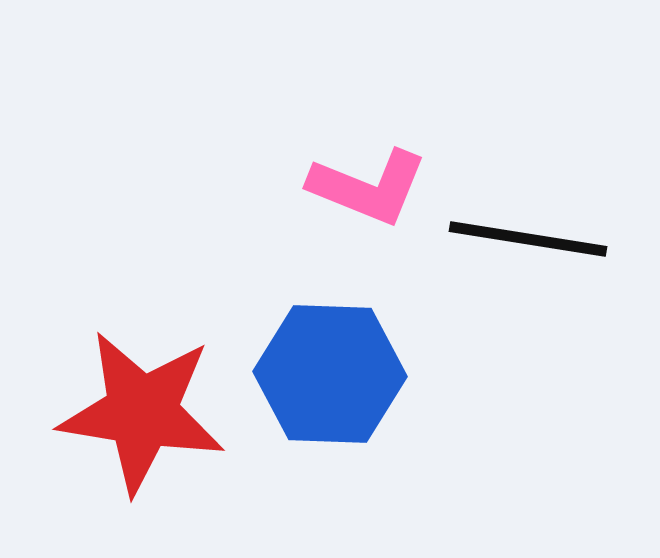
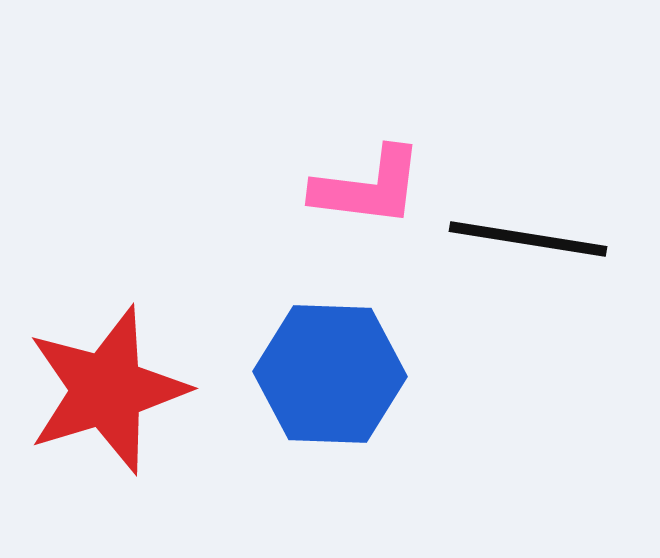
pink L-shape: rotated 15 degrees counterclockwise
red star: moved 35 px left, 22 px up; rotated 26 degrees counterclockwise
